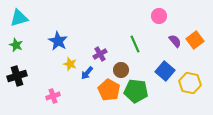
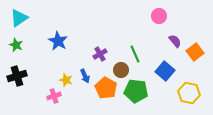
cyan triangle: rotated 18 degrees counterclockwise
orange square: moved 12 px down
green line: moved 10 px down
yellow star: moved 4 px left, 16 px down
blue arrow: moved 2 px left, 3 px down; rotated 64 degrees counterclockwise
yellow hexagon: moved 1 px left, 10 px down
orange pentagon: moved 3 px left, 2 px up
pink cross: moved 1 px right
